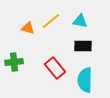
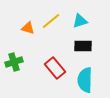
cyan triangle: rotated 28 degrees counterclockwise
green cross: rotated 12 degrees counterclockwise
